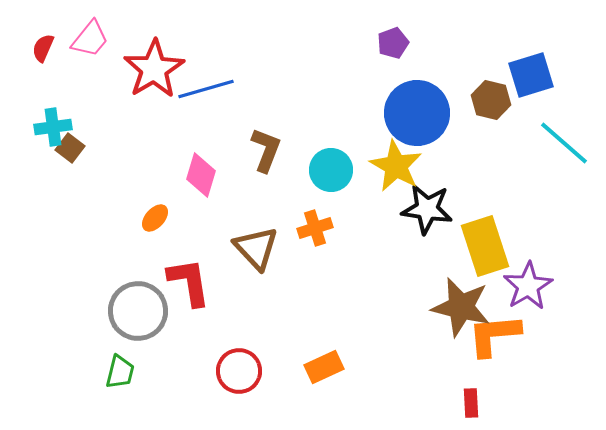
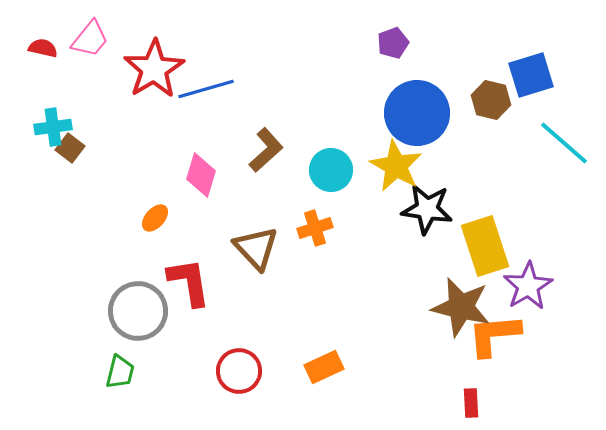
red semicircle: rotated 80 degrees clockwise
brown L-shape: rotated 27 degrees clockwise
